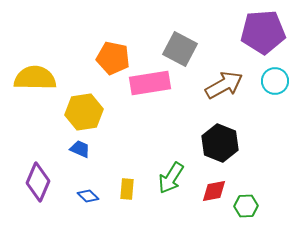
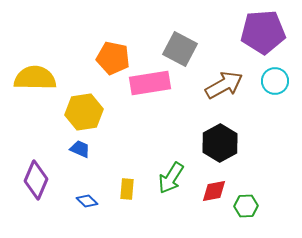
black hexagon: rotated 9 degrees clockwise
purple diamond: moved 2 px left, 2 px up
blue diamond: moved 1 px left, 5 px down
